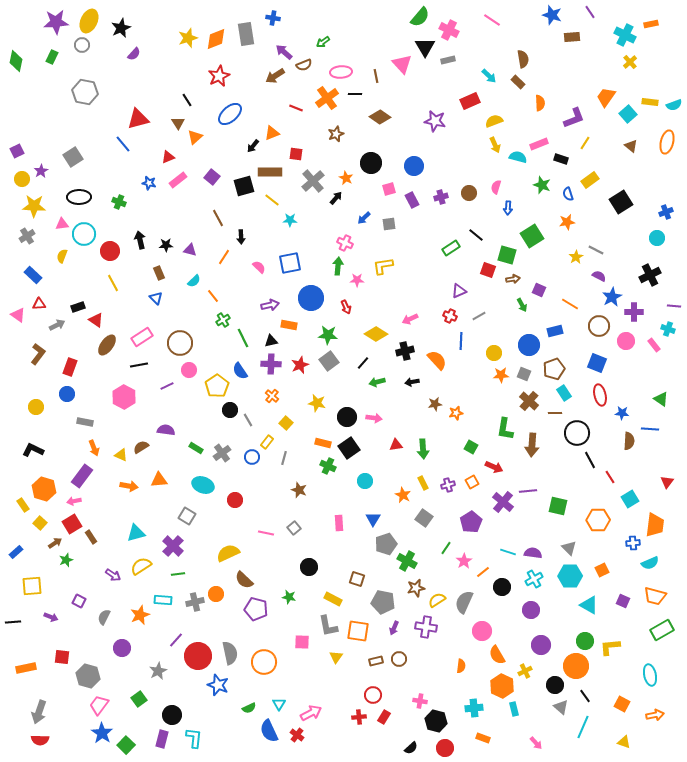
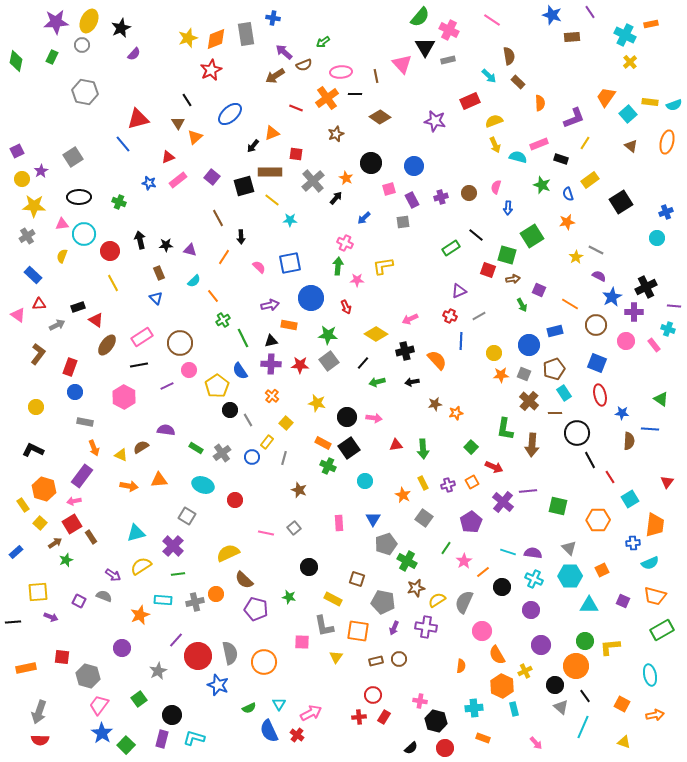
brown semicircle at (523, 59): moved 14 px left, 3 px up
red star at (219, 76): moved 8 px left, 6 px up
gray square at (389, 224): moved 14 px right, 2 px up
black cross at (650, 275): moved 4 px left, 12 px down
brown circle at (599, 326): moved 3 px left, 1 px up
red star at (300, 365): rotated 24 degrees clockwise
blue circle at (67, 394): moved 8 px right, 2 px up
orange rectangle at (323, 443): rotated 14 degrees clockwise
green square at (471, 447): rotated 16 degrees clockwise
cyan cross at (534, 579): rotated 36 degrees counterclockwise
yellow square at (32, 586): moved 6 px right, 6 px down
cyan triangle at (589, 605): rotated 30 degrees counterclockwise
gray semicircle at (104, 617): moved 21 px up; rotated 84 degrees clockwise
gray L-shape at (328, 626): moved 4 px left
cyan L-shape at (194, 738): rotated 80 degrees counterclockwise
